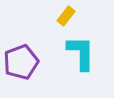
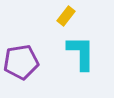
purple pentagon: rotated 12 degrees clockwise
